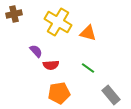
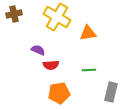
yellow cross: moved 1 px left, 5 px up
orange triangle: rotated 24 degrees counterclockwise
purple semicircle: moved 2 px right, 1 px up; rotated 24 degrees counterclockwise
green line: moved 1 px right, 2 px down; rotated 40 degrees counterclockwise
gray rectangle: moved 3 px up; rotated 54 degrees clockwise
